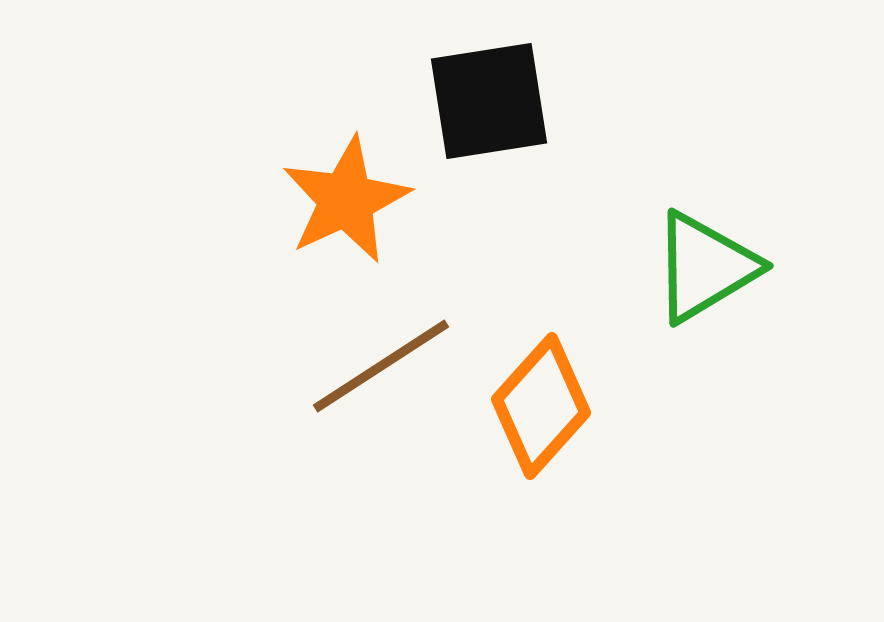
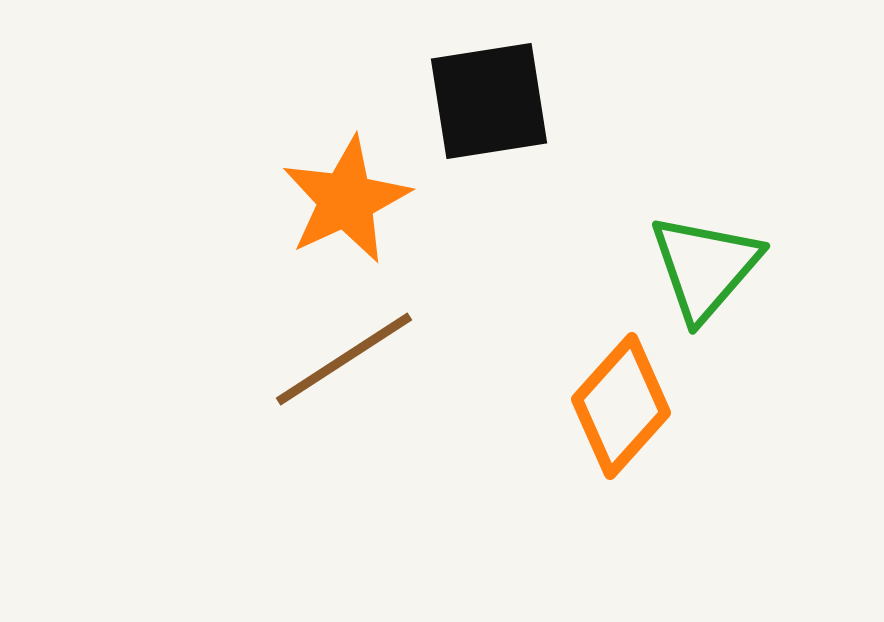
green triangle: rotated 18 degrees counterclockwise
brown line: moved 37 px left, 7 px up
orange diamond: moved 80 px right
